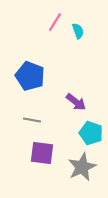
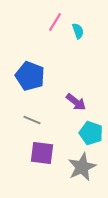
gray line: rotated 12 degrees clockwise
